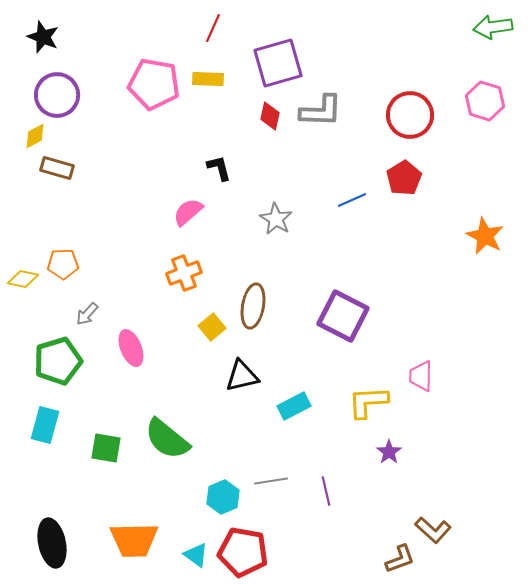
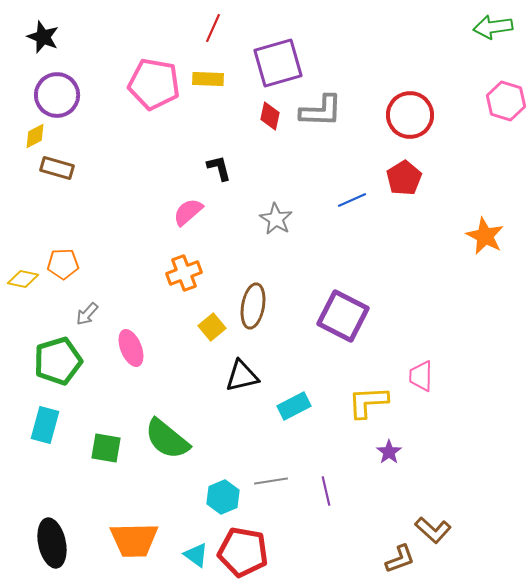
pink hexagon at (485, 101): moved 21 px right
